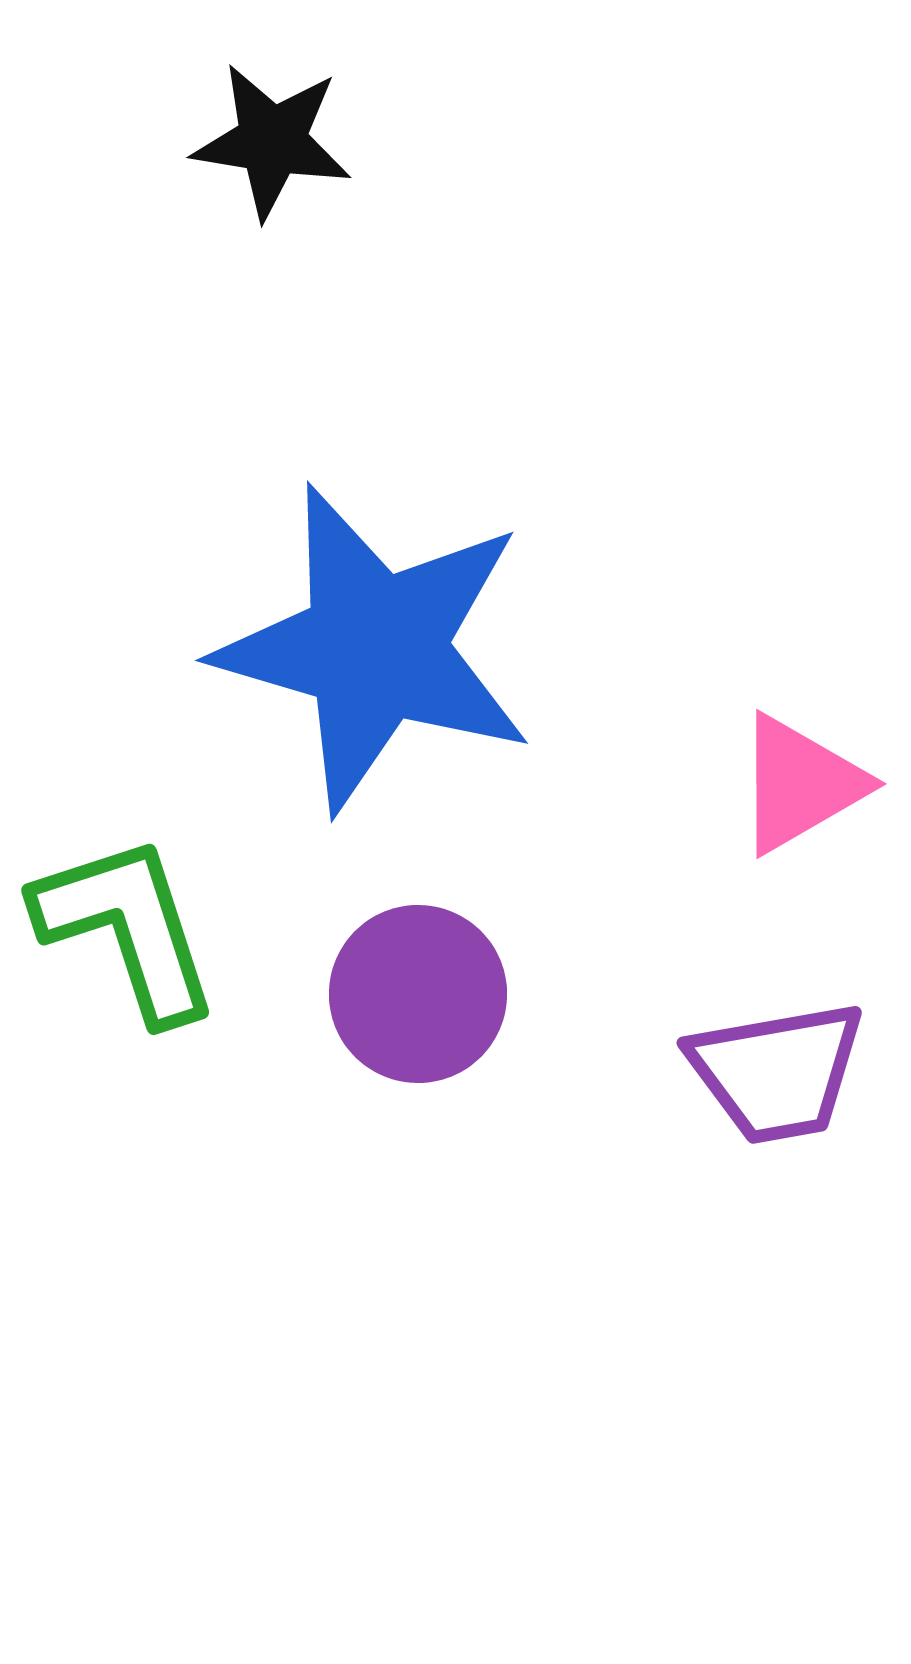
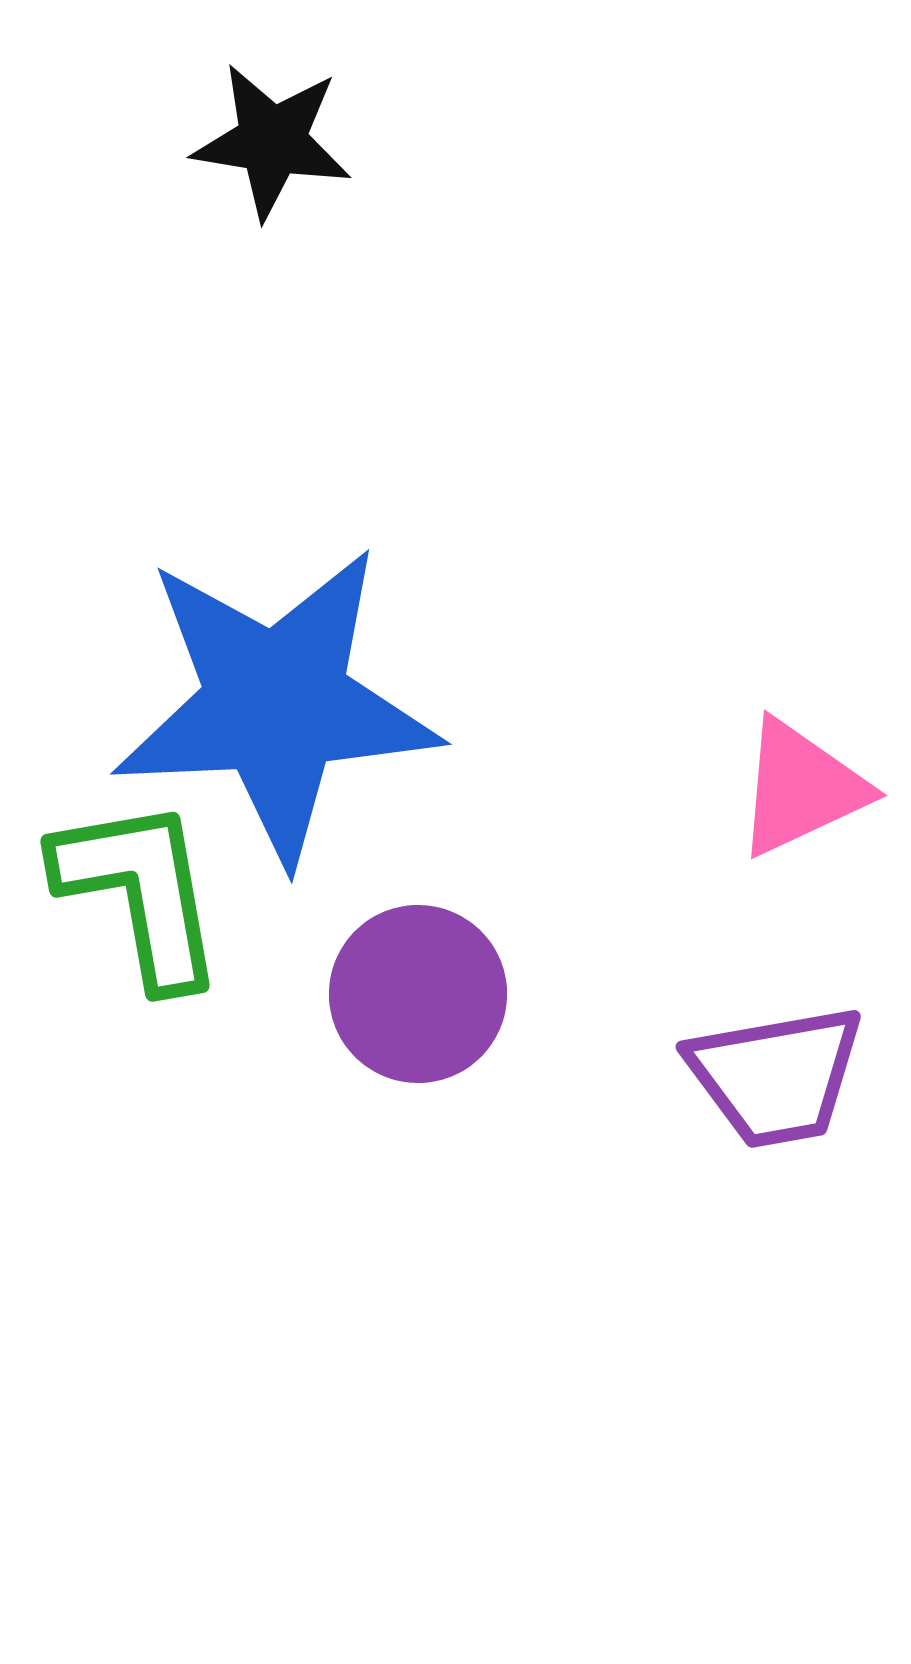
blue star: moved 99 px left, 56 px down; rotated 19 degrees counterclockwise
pink triangle: moved 1 px right, 4 px down; rotated 5 degrees clockwise
green L-shape: moved 13 px right, 36 px up; rotated 8 degrees clockwise
purple trapezoid: moved 1 px left, 4 px down
